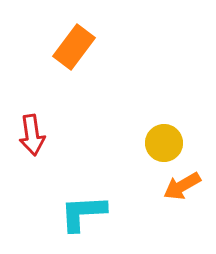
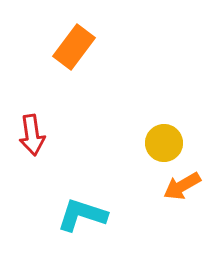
cyan L-shape: moved 1 px left, 2 px down; rotated 21 degrees clockwise
